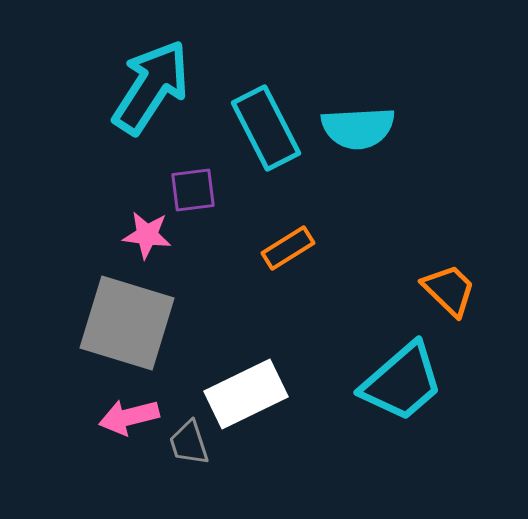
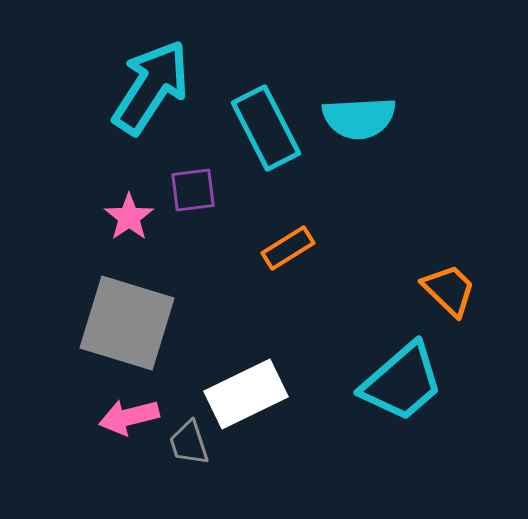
cyan semicircle: moved 1 px right, 10 px up
pink star: moved 18 px left, 18 px up; rotated 30 degrees clockwise
